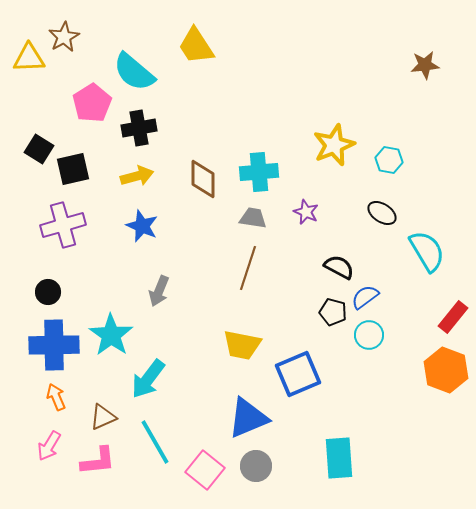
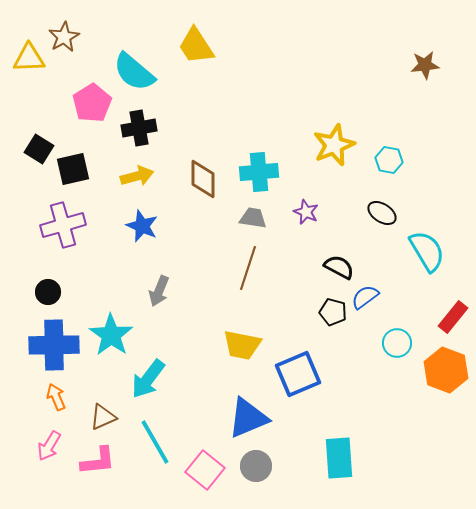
cyan circle at (369, 335): moved 28 px right, 8 px down
